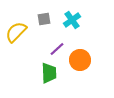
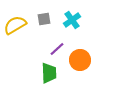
yellow semicircle: moved 1 px left, 7 px up; rotated 15 degrees clockwise
